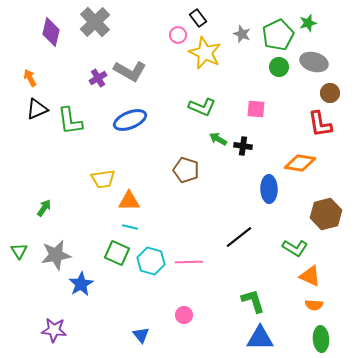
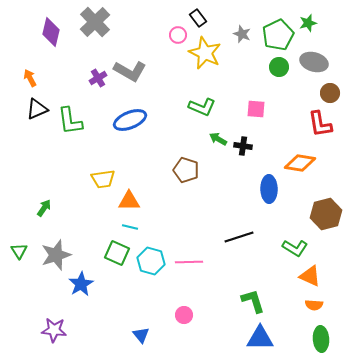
black line at (239, 237): rotated 20 degrees clockwise
gray star at (56, 255): rotated 8 degrees counterclockwise
